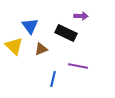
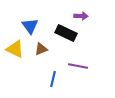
yellow triangle: moved 1 px right, 3 px down; rotated 18 degrees counterclockwise
